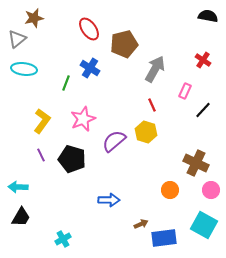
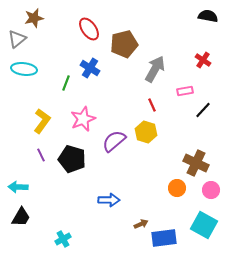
pink rectangle: rotated 56 degrees clockwise
orange circle: moved 7 px right, 2 px up
